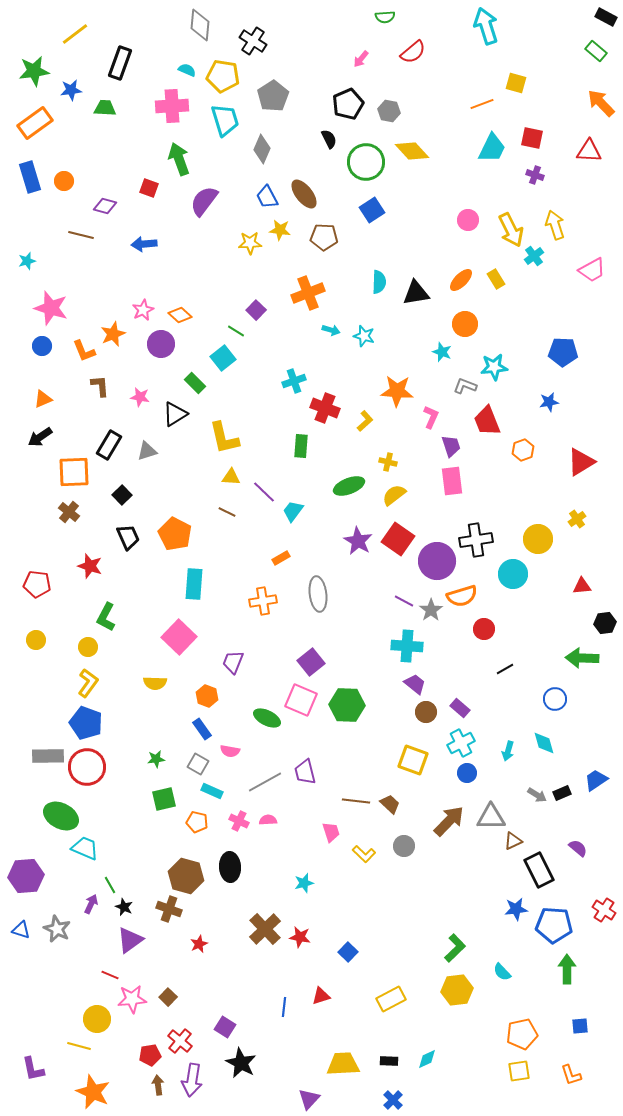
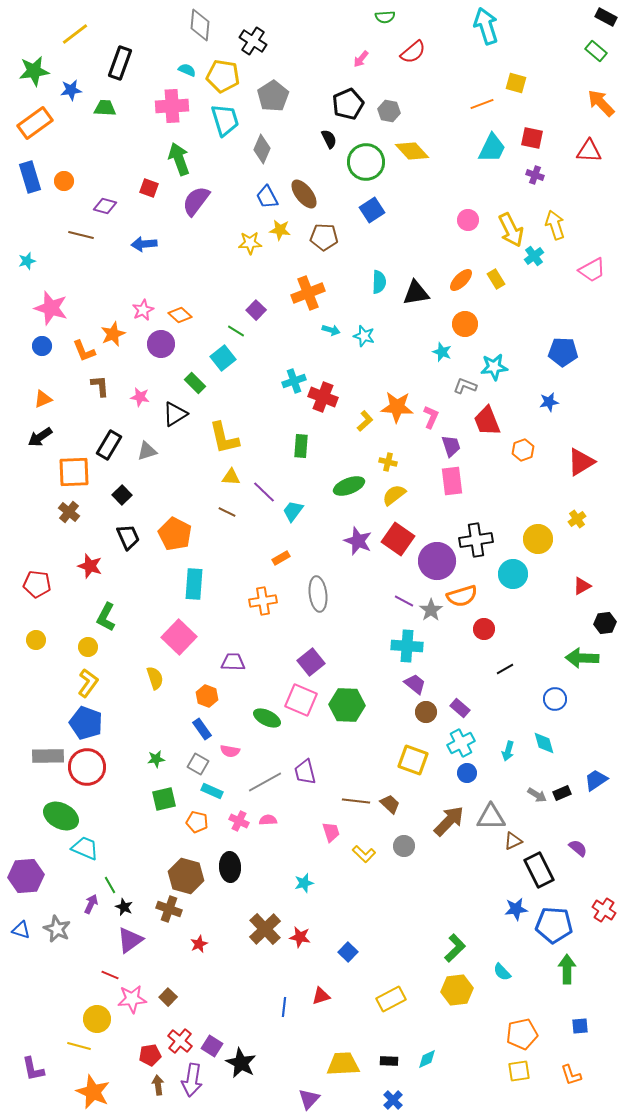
purple semicircle at (204, 201): moved 8 px left
orange star at (397, 391): moved 16 px down
red cross at (325, 408): moved 2 px left, 11 px up
purple star at (358, 541): rotated 8 degrees counterclockwise
red triangle at (582, 586): rotated 24 degrees counterclockwise
purple trapezoid at (233, 662): rotated 70 degrees clockwise
yellow semicircle at (155, 683): moved 5 px up; rotated 110 degrees counterclockwise
purple square at (225, 1027): moved 13 px left, 19 px down
